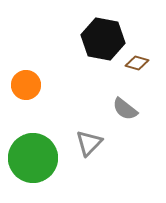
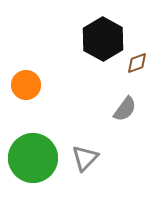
black hexagon: rotated 18 degrees clockwise
brown diamond: rotated 35 degrees counterclockwise
gray semicircle: rotated 92 degrees counterclockwise
gray triangle: moved 4 px left, 15 px down
